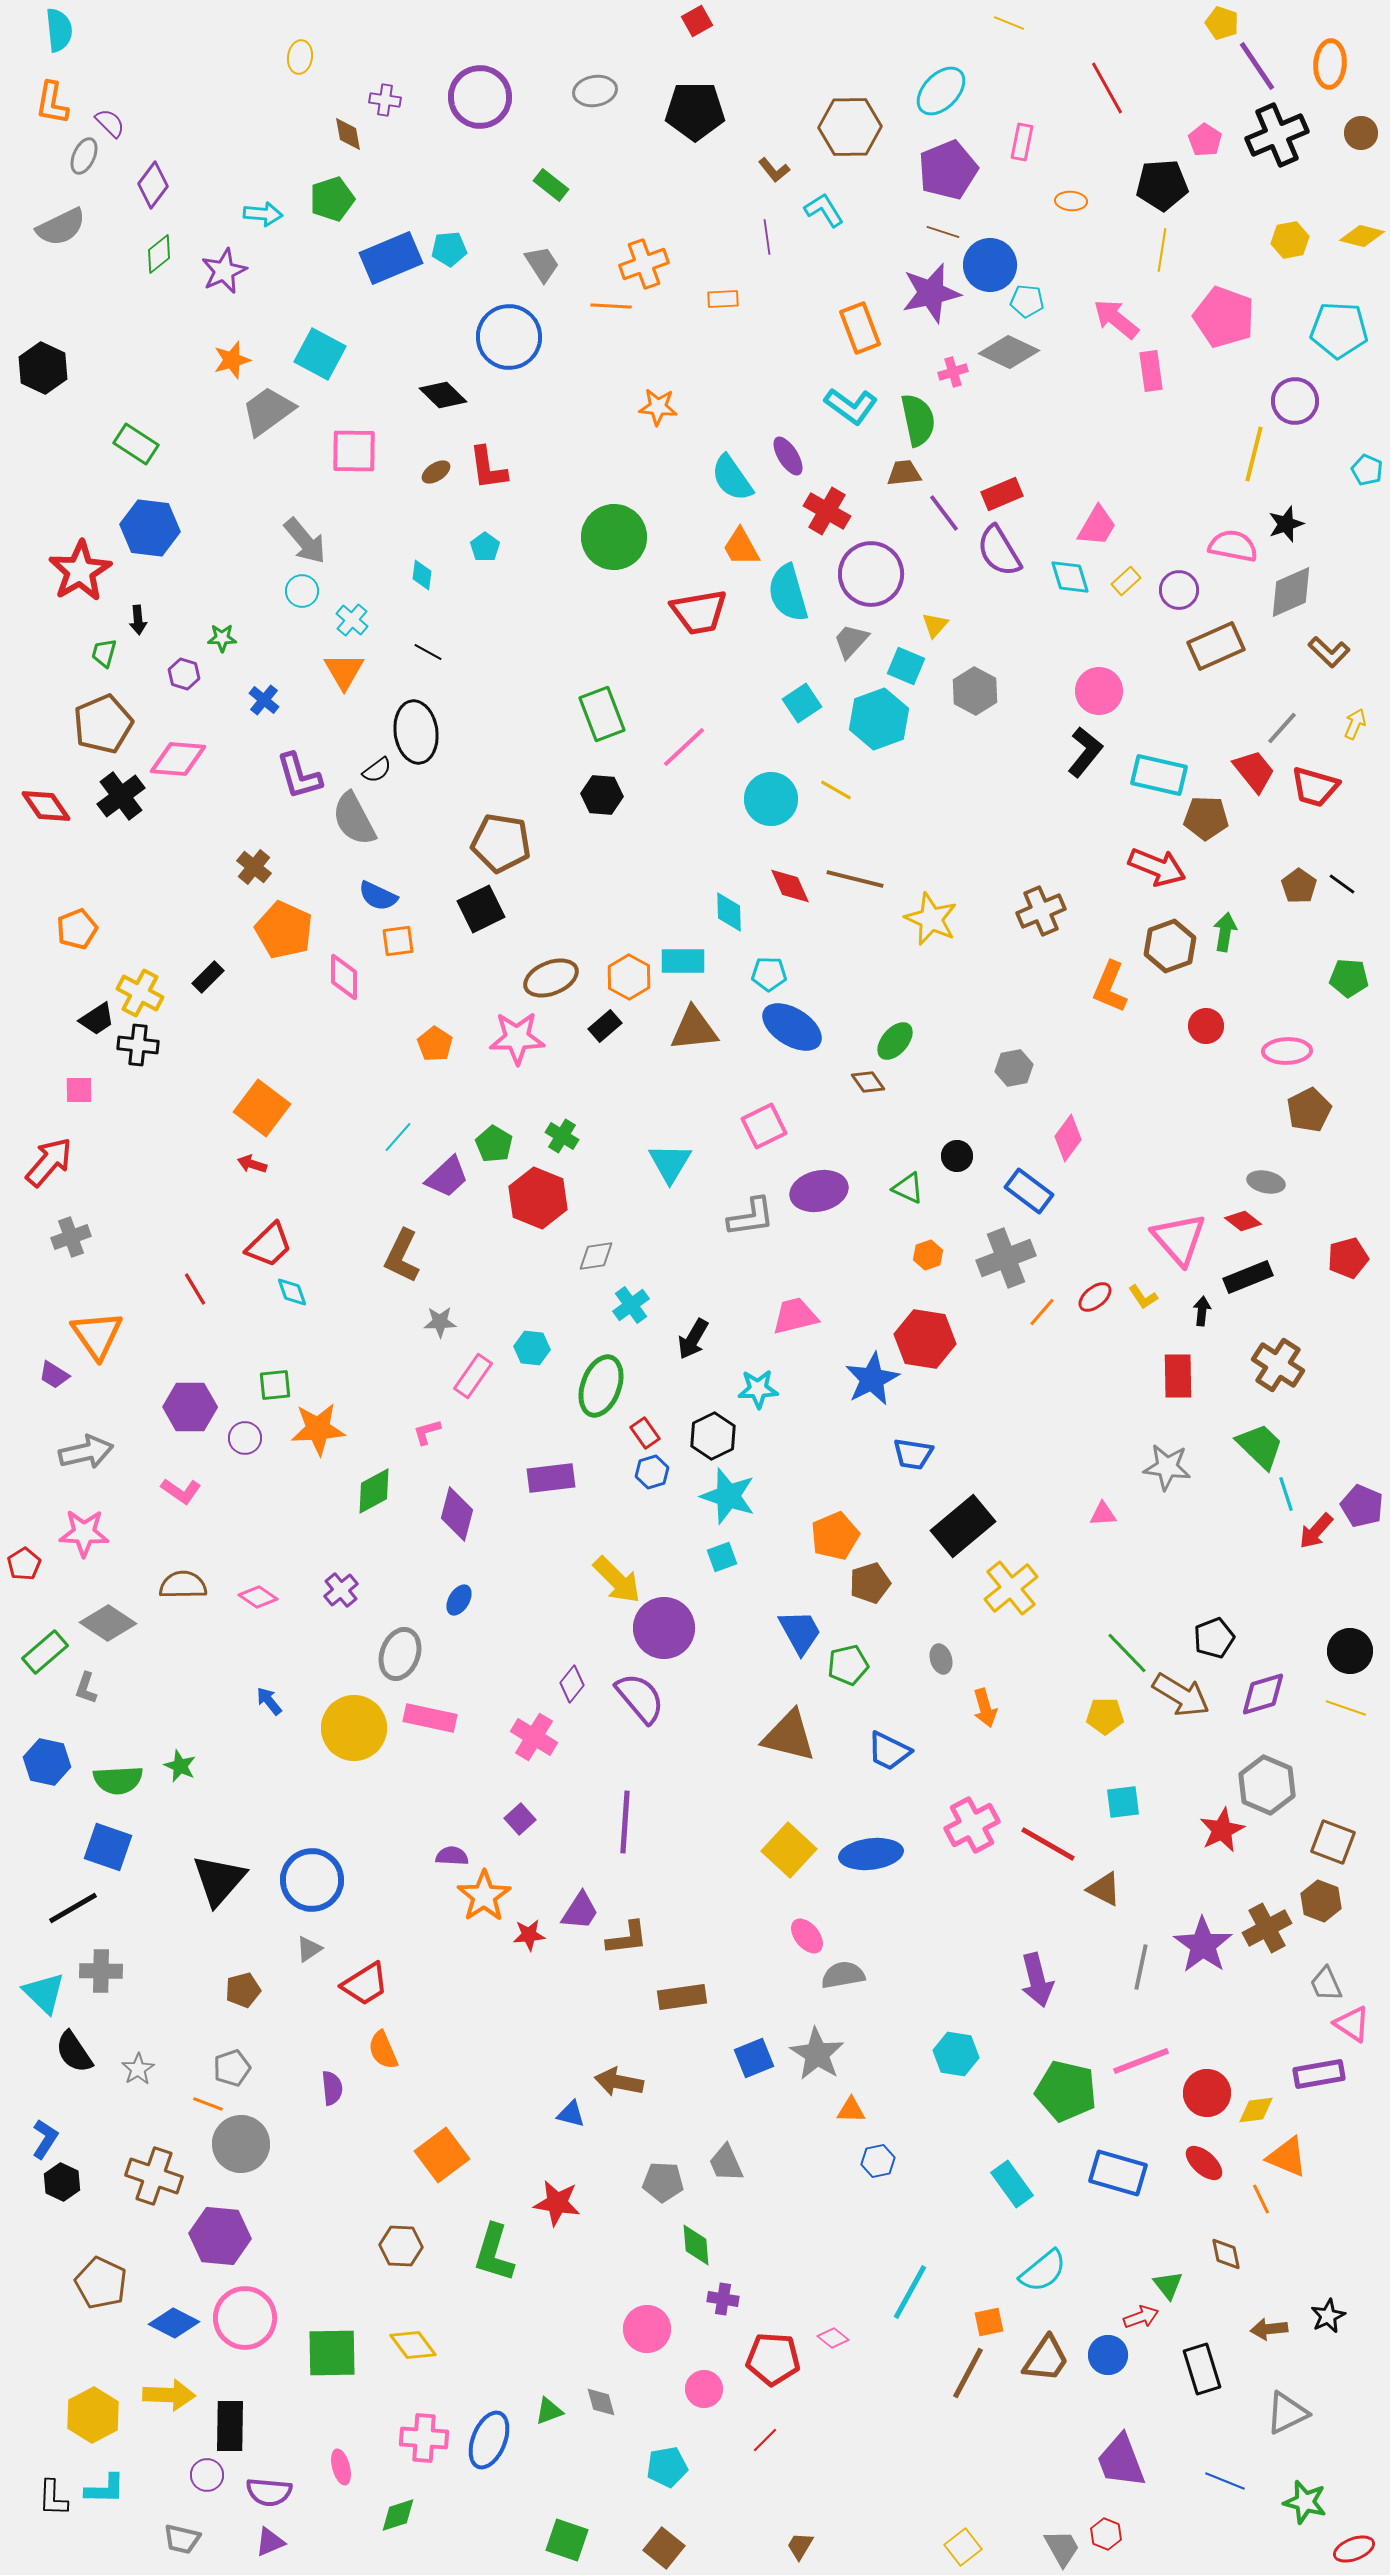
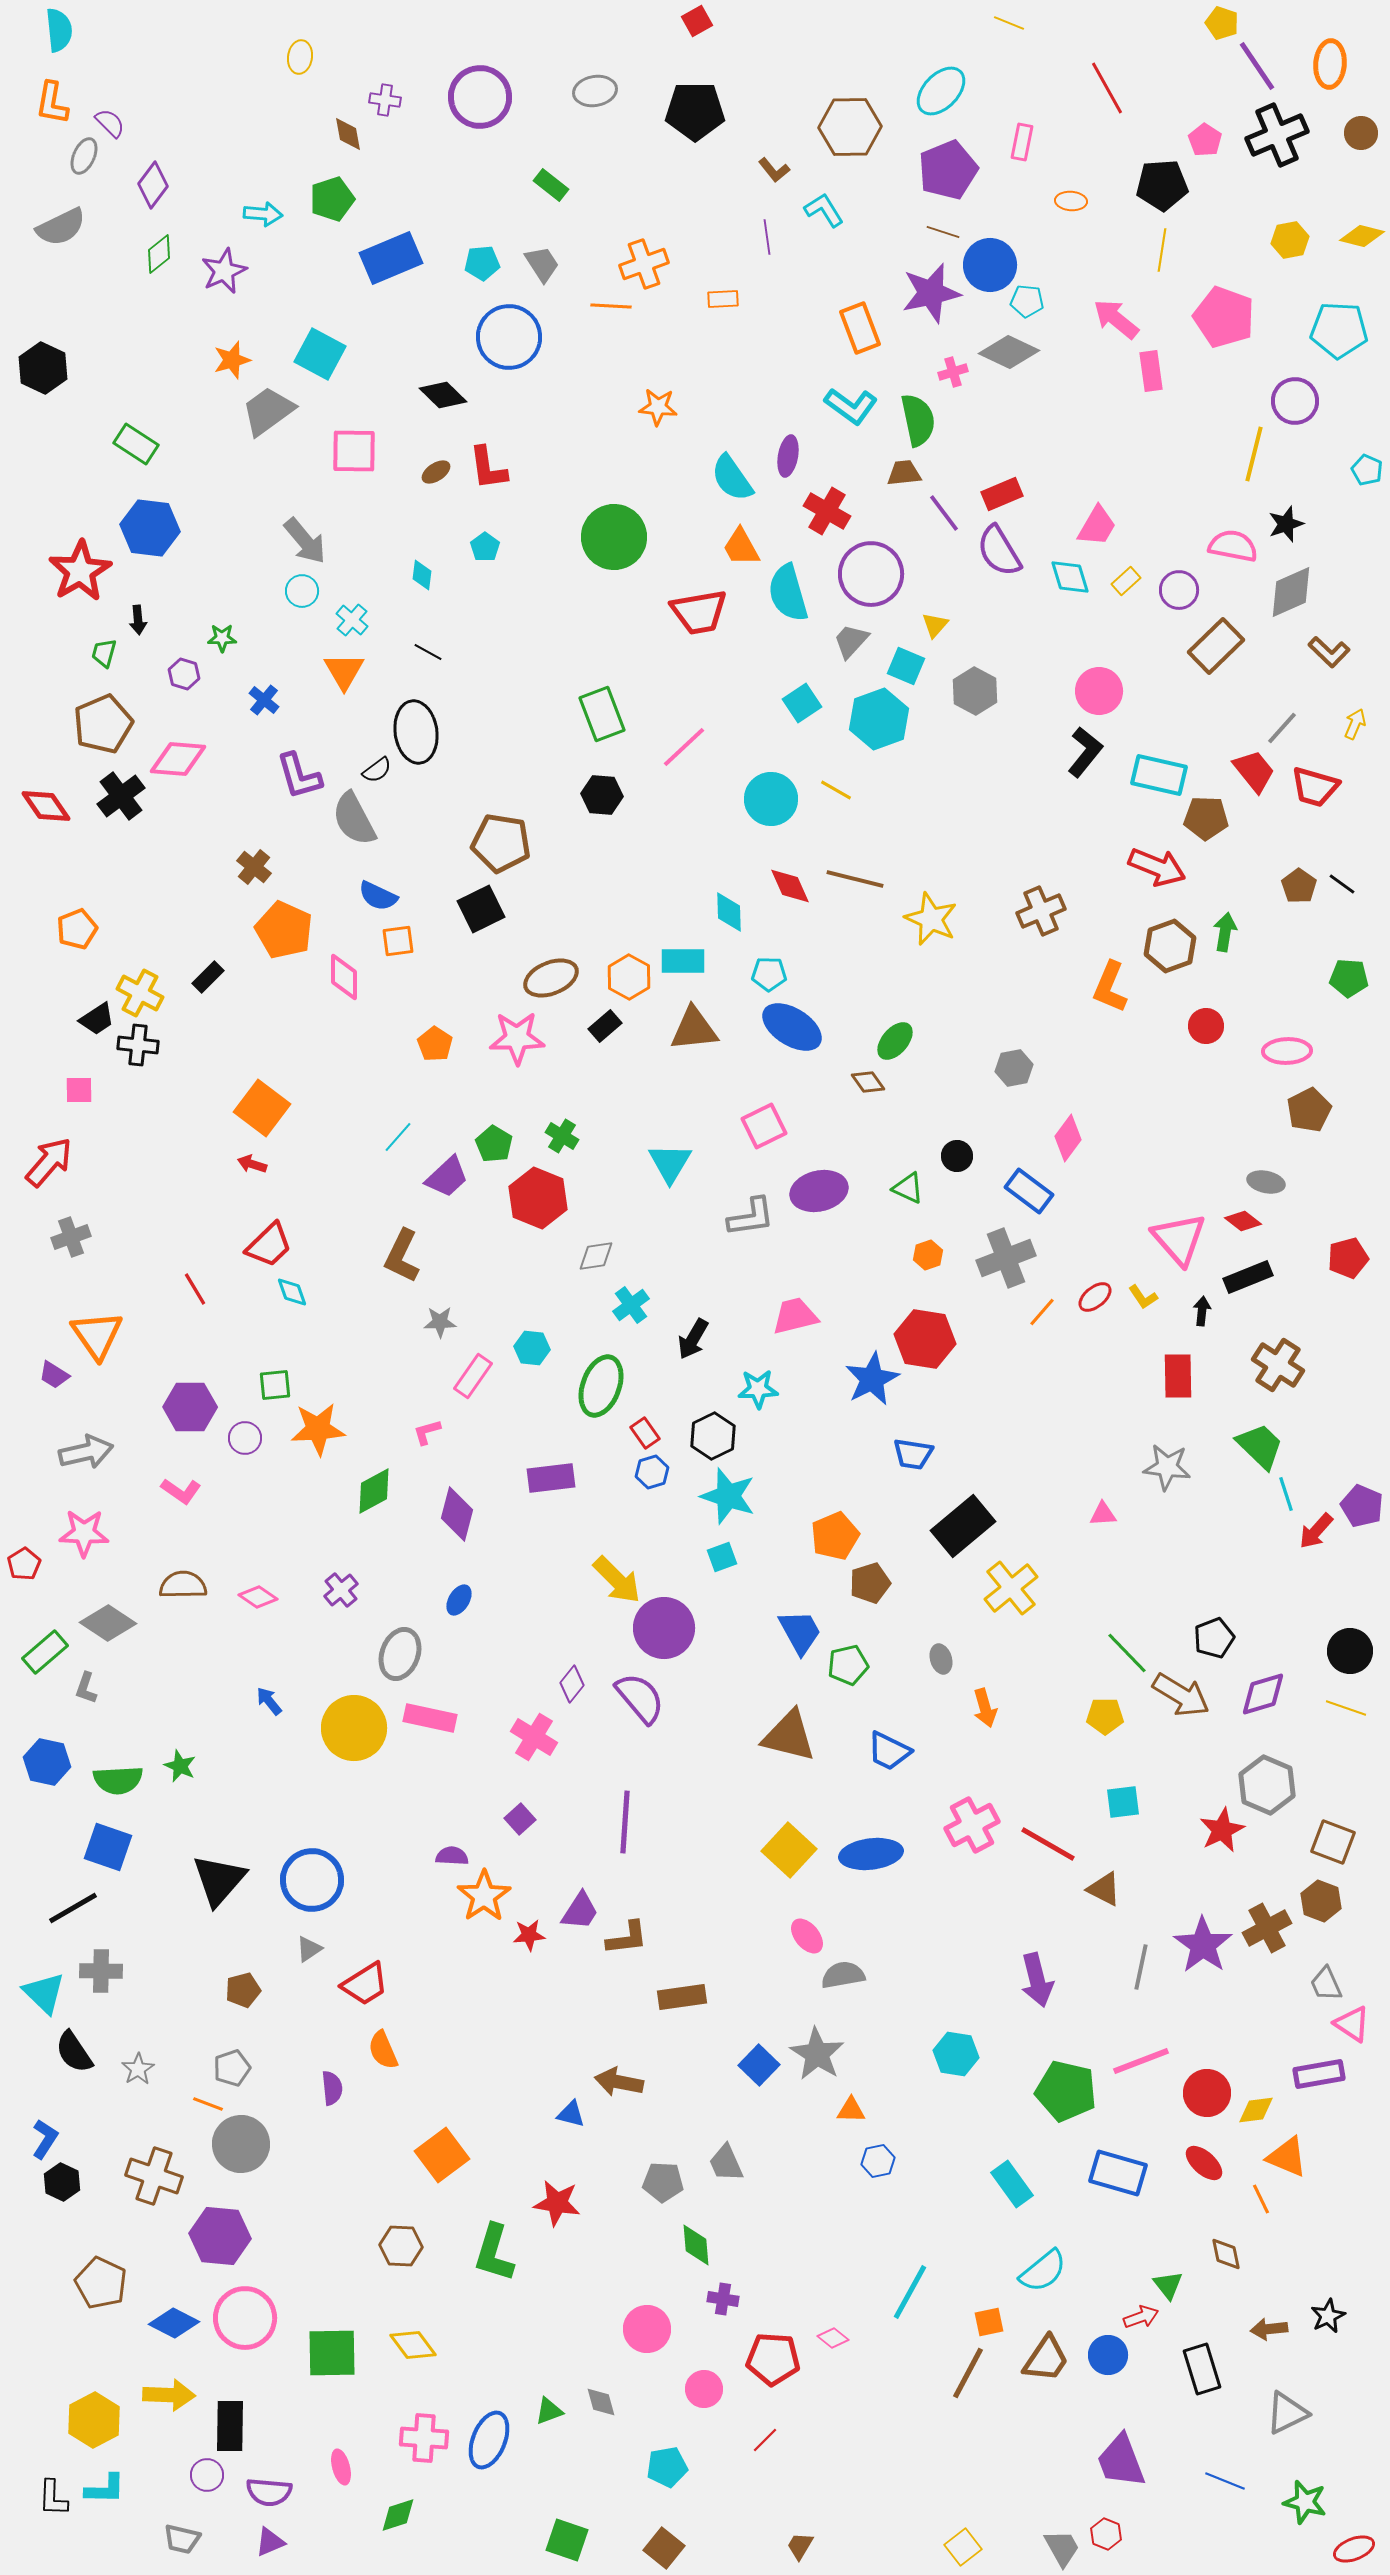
cyan pentagon at (449, 249): moved 33 px right, 14 px down
purple ellipse at (788, 456): rotated 42 degrees clockwise
brown rectangle at (1216, 646): rotated 20 degrees counterclockwise
blue square at (754, 2058): moved 5 px right, 7 px down; rotated 24 degrees counterclockwise
yellow hexagon at (93, 2415): moved 1 px right, 5 px down
